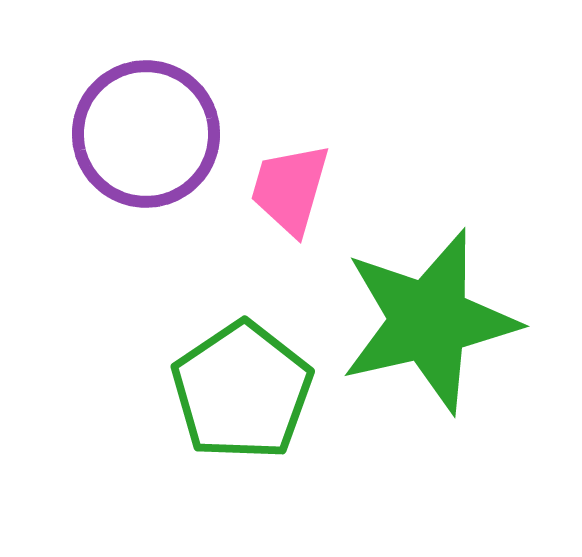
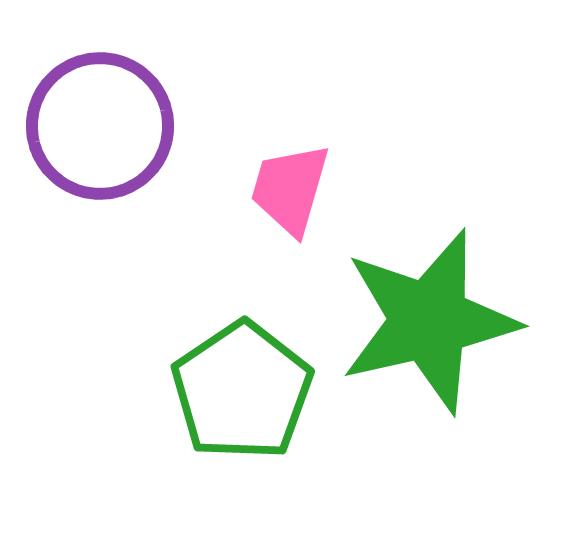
purple circle: moved 46 px left, 8 px up
